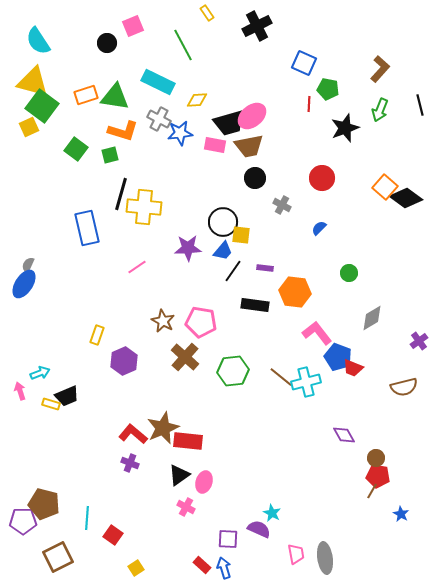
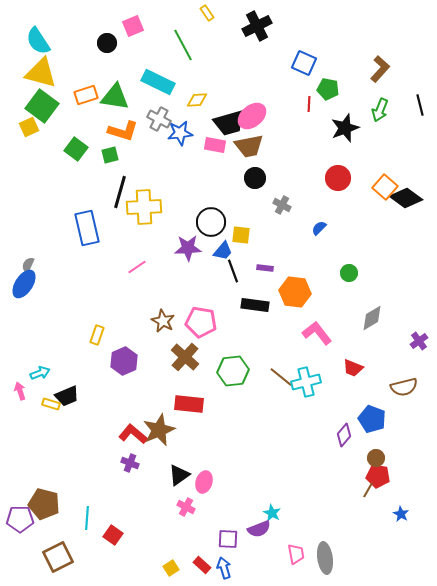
yellow triangle at (33, 82): moved 8 px right, 9 px up
red circle at (322, 178): moved 16 px right
black line at (121, 194): moved 1 px left, 2 px up
yellow cross at (144, 207): rotated 8 degrees counterclockwise
black circle at (223, 222): moved 12 px left
black line at (233, 271): rotated 55 degrees counterclockwise
blue pentagon at (338, 357): moved 34 px right, 62 px down
brown star at (163, 428): moved 4 px left, 2 px down
purple diamond at (344, 435): rotated 70 degrees clockwise
red rectangle at (188, 441): moved 1 px right, 37 px up
brown line at (372, 491): moved 4 px left, 1 px up
purple pentagon at (23, 521): moved 3 px left, 2 px up
purple semicircle at (259, 529): rotated 135 degrees clockwise
yellow square at (136, 568): moved 35 px right
